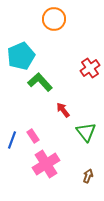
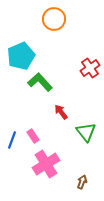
red arrow: moved 2 px left, 2 px down
brown arrow: moved 6 px left, 6 px down
